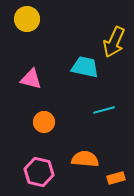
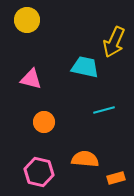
yellow circle: moved 1 px down
